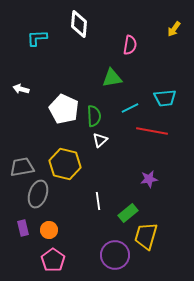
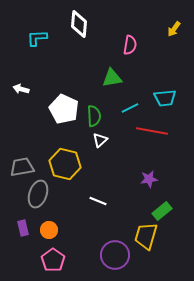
white line: rotated 60 degrees counterclockwise
green rectangle: moved 34 px right, 2 px up
